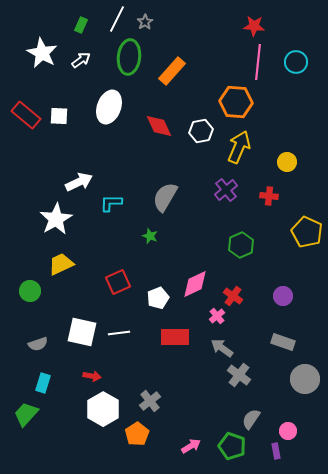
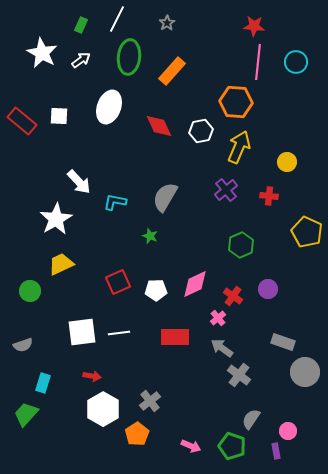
gray star at (145, 22): moved 22 px right, 1 px down
red rectangle at (26, 115): moved 4 px left, 6 px down
white arrow at (79, 182): rotated 72 degrees clockwise
cyan L-shape at (111, 203): moved 4 px right, 1 px up; rotated 10 degrees clockwise
purple circle at (283, 296): moved 15 px left, 7 px up
white pentagon at (158, 298): moved 2 px left, 8 px up; rotated 20 degrees clockwise
pink cross at (217, 316): moved 1 px right, 2 px down
white square at (82, 332): rotated 20 degrees counterclockwise
gray semicircle at (38, 344): moved 15 px left, 1 px down
gray circle at (305, 379): moved 7 px up
pink arrow at (191, 446): rotated 54 degrees clockwise
